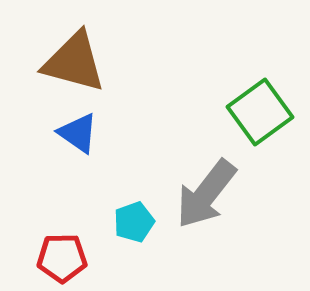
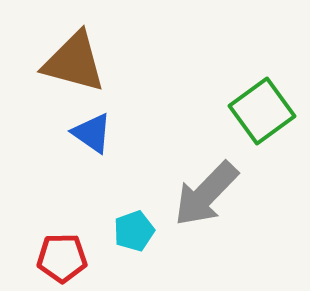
green square: moved 2 px right, 1 px up
blue triangle: moved 14 px right
gray arrow: rotated 6 degrees clockwise
cyan pentagon: moved 9 px down
